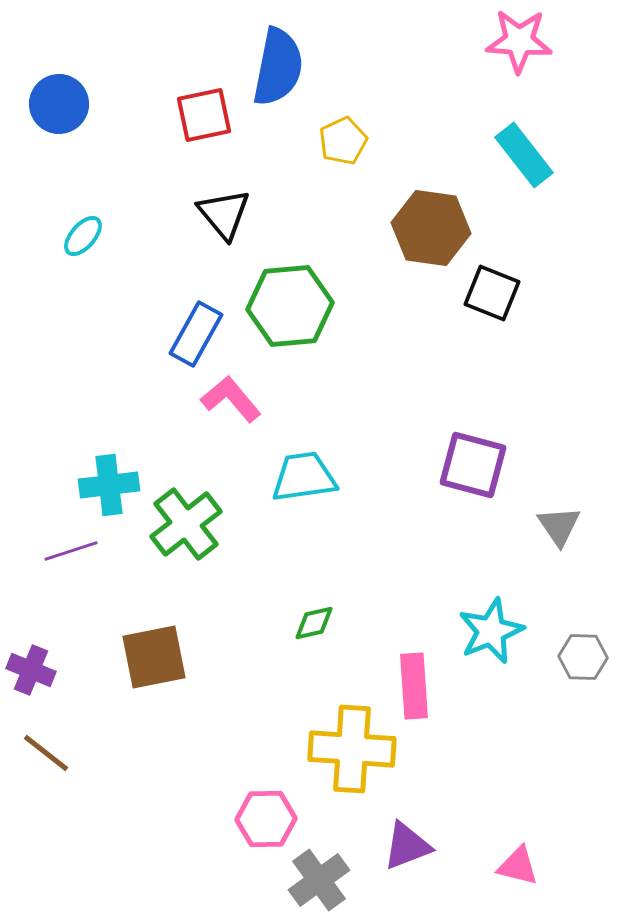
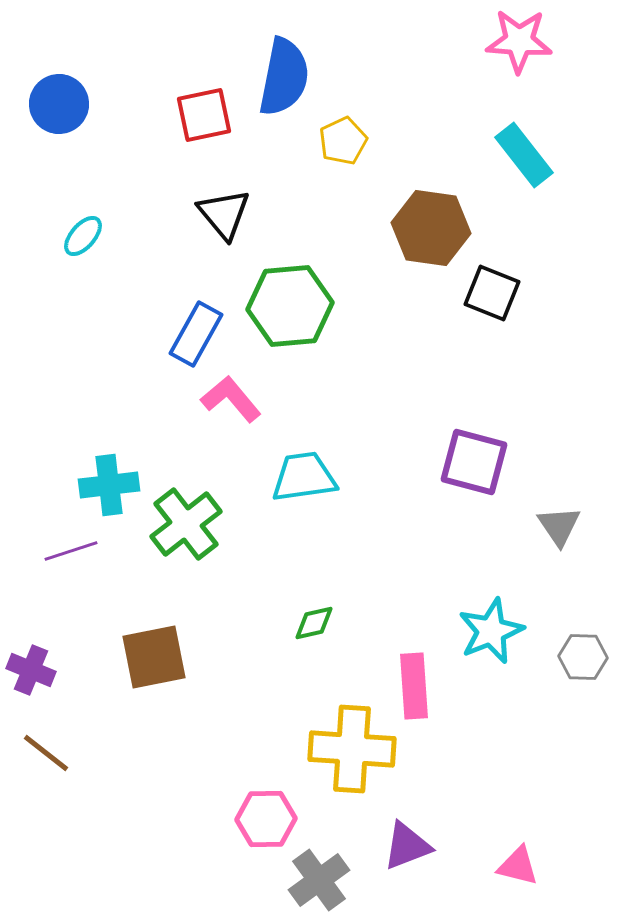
blue semicircle: moved 6 px right, 10 px down
purple square: moved 1 px right, 3 px up
